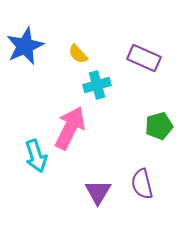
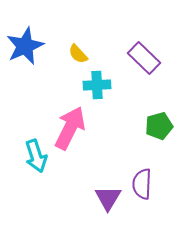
purple rectangle: rotated 20 degrees clockwise
cyan cross: rotated 12 degrees clockwise
purple semicircle: rotated 16 degrees clockwise
purple triangle: moved 10 px right, 6 px down
